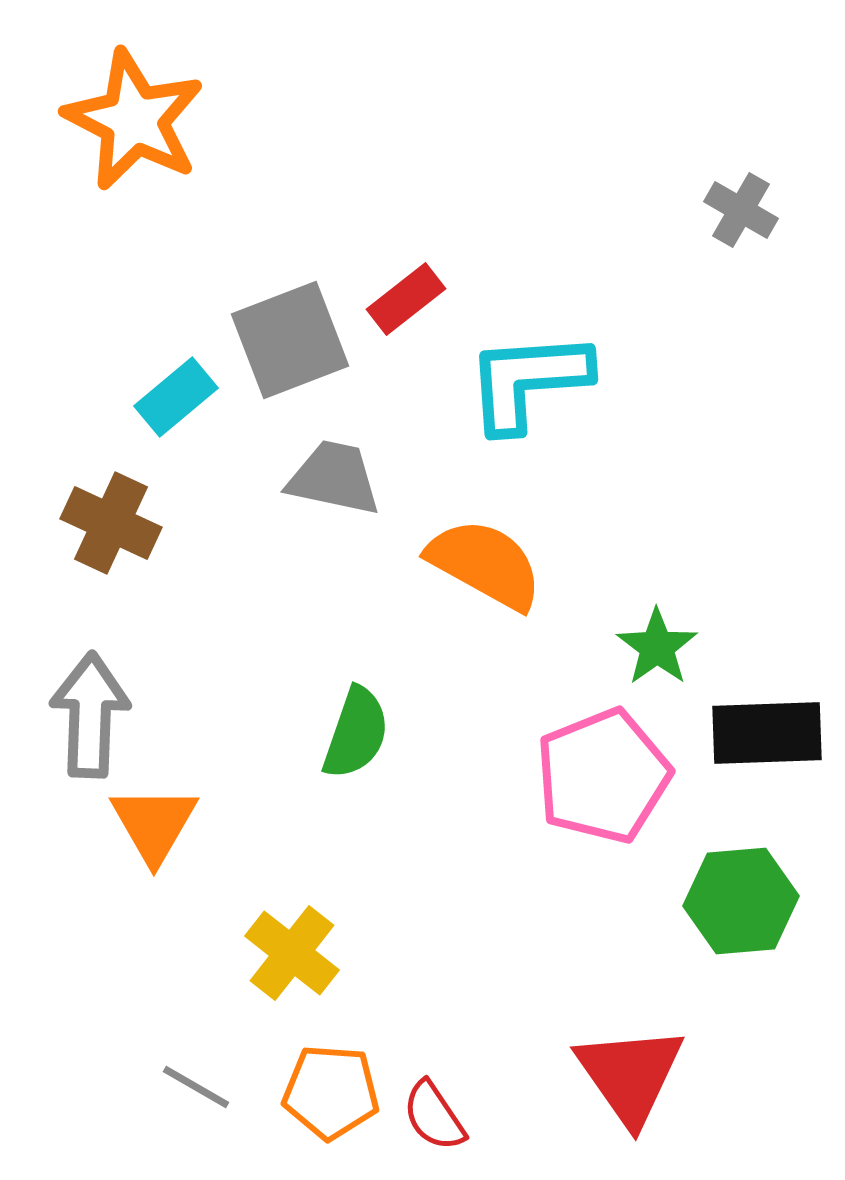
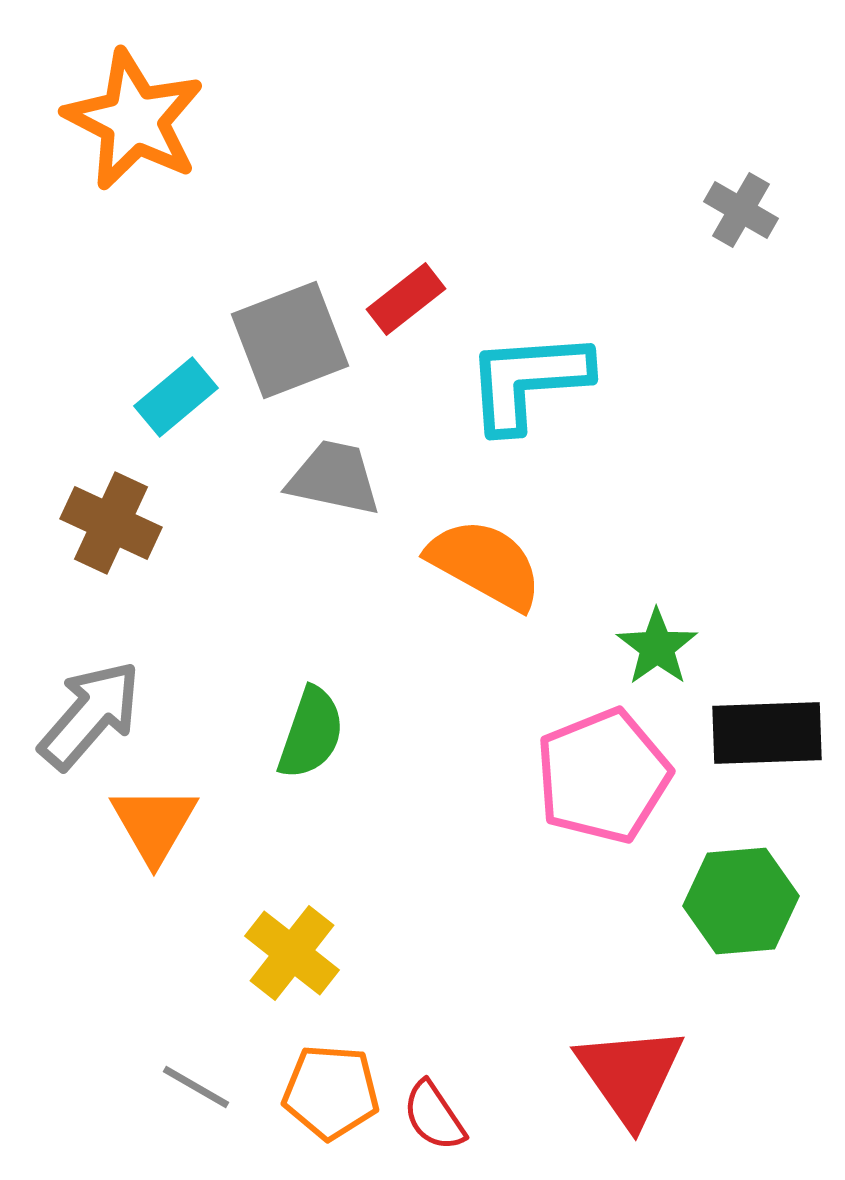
gray arrow: rotated 39 degrees clockwise
green semicircle: moved 45 px left
